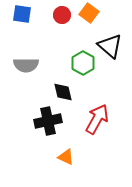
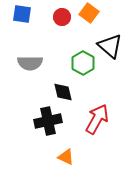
red circle: moved 2 px down
gray semicircle: moved 4 px right, 2 px up
